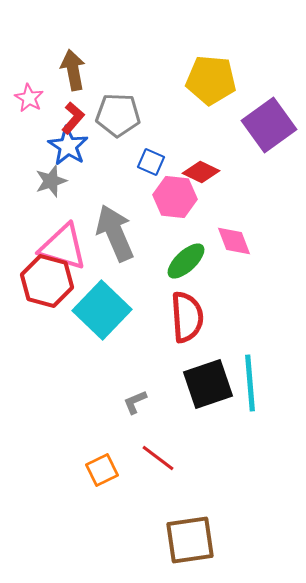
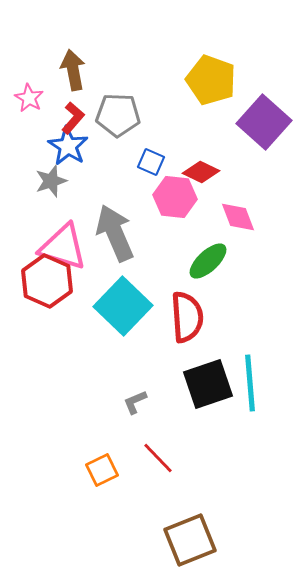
yellow pentagon: rotated 15 degrees clockwise
purple square: moved 5 px left, 3 px up; rotated 12 degrees counterclockwise
pink diamond: moved 4 px right, 24 px up
green ellipse: moved 22 px right
red hexagon: rotated 9 degrees clockwise
cyan square: moved 21 px right, 4 px up
red line: rotated 9 degrees clockwise
brown square: rotated 14 degrees counterclockwise
